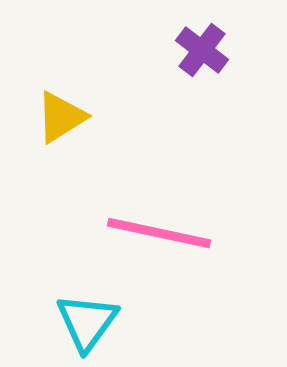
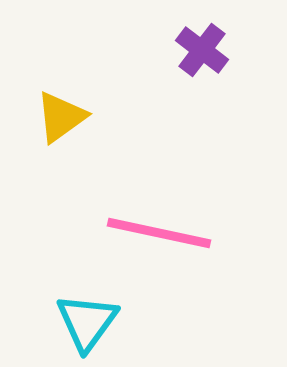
yellow triangle: rotated 4 degrees counterclockwise
